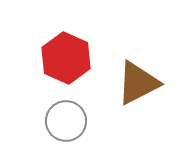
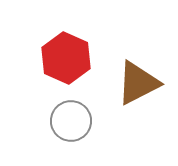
gray circle: moved 5 px right
